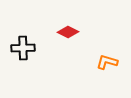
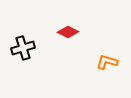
black cross: rotated 15 degrees counterclockwise
